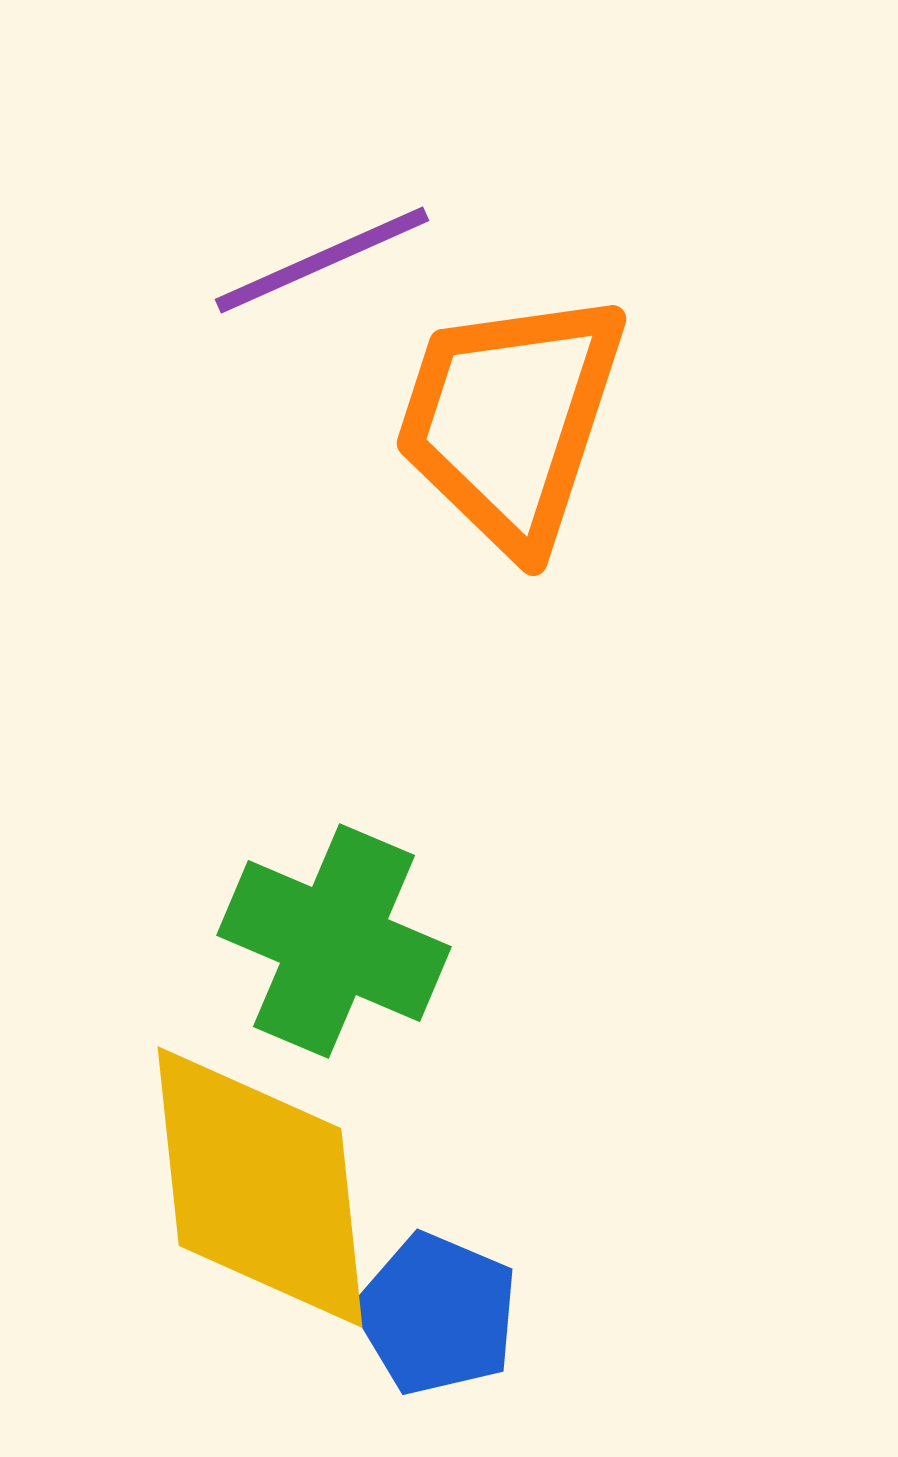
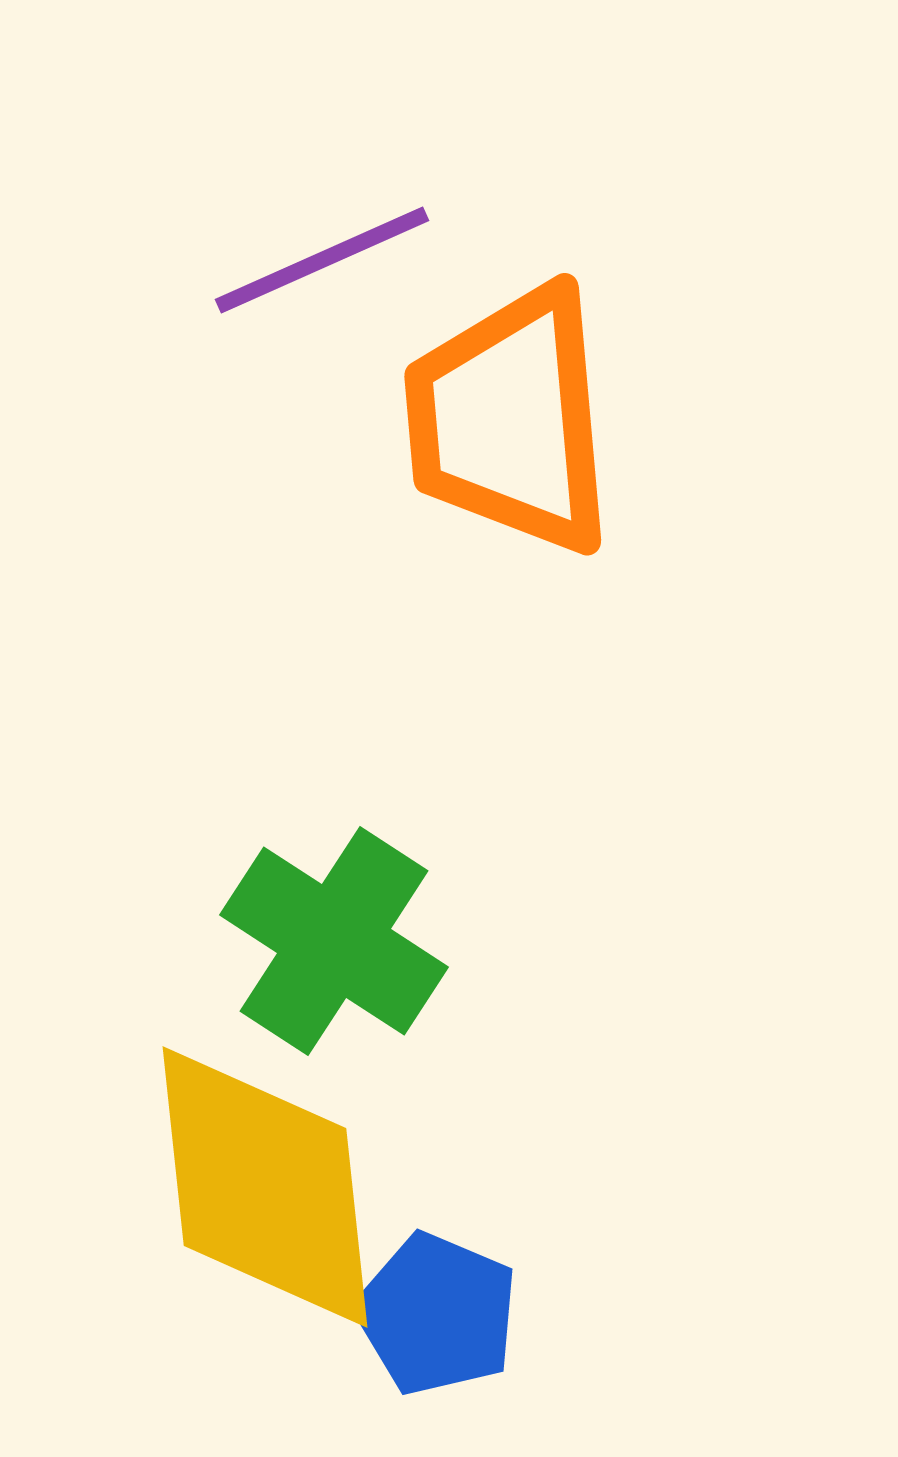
orange trapezoid: rotated 23 degrees counterclockwise
green cross: rotated 10 degrees clockwise
yellow diamond: moved 5 px right
